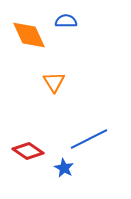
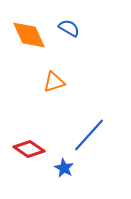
blue semicircle: moved 3 px right, 7 px down; rotated 30 degrees clockwise
orange triangle: rotated 45 degrees clockwise
blue line: moved 4 px up; rotated 21 degrees counterclockwise
red diamond: moved 1 px right, 2 px up
